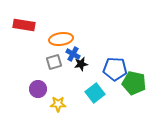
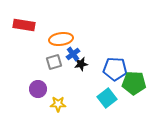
blue cross: rotated 24 degrees clockwise
green pentagon: rotated 10 degrees counterclockwise
cyan square: moved 12 px right, 5 px down
